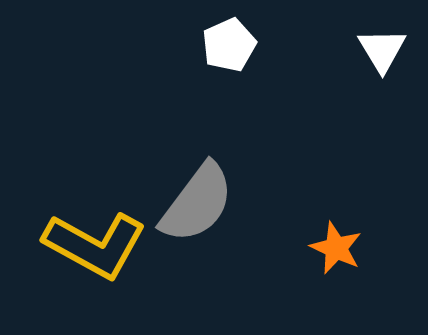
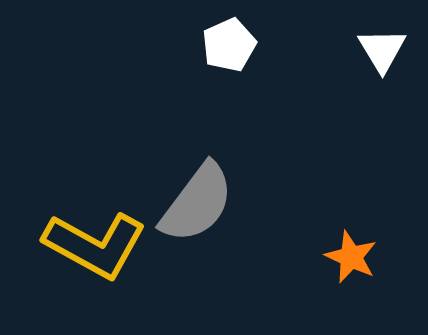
orange star: moved 15 px right, 9 px down
